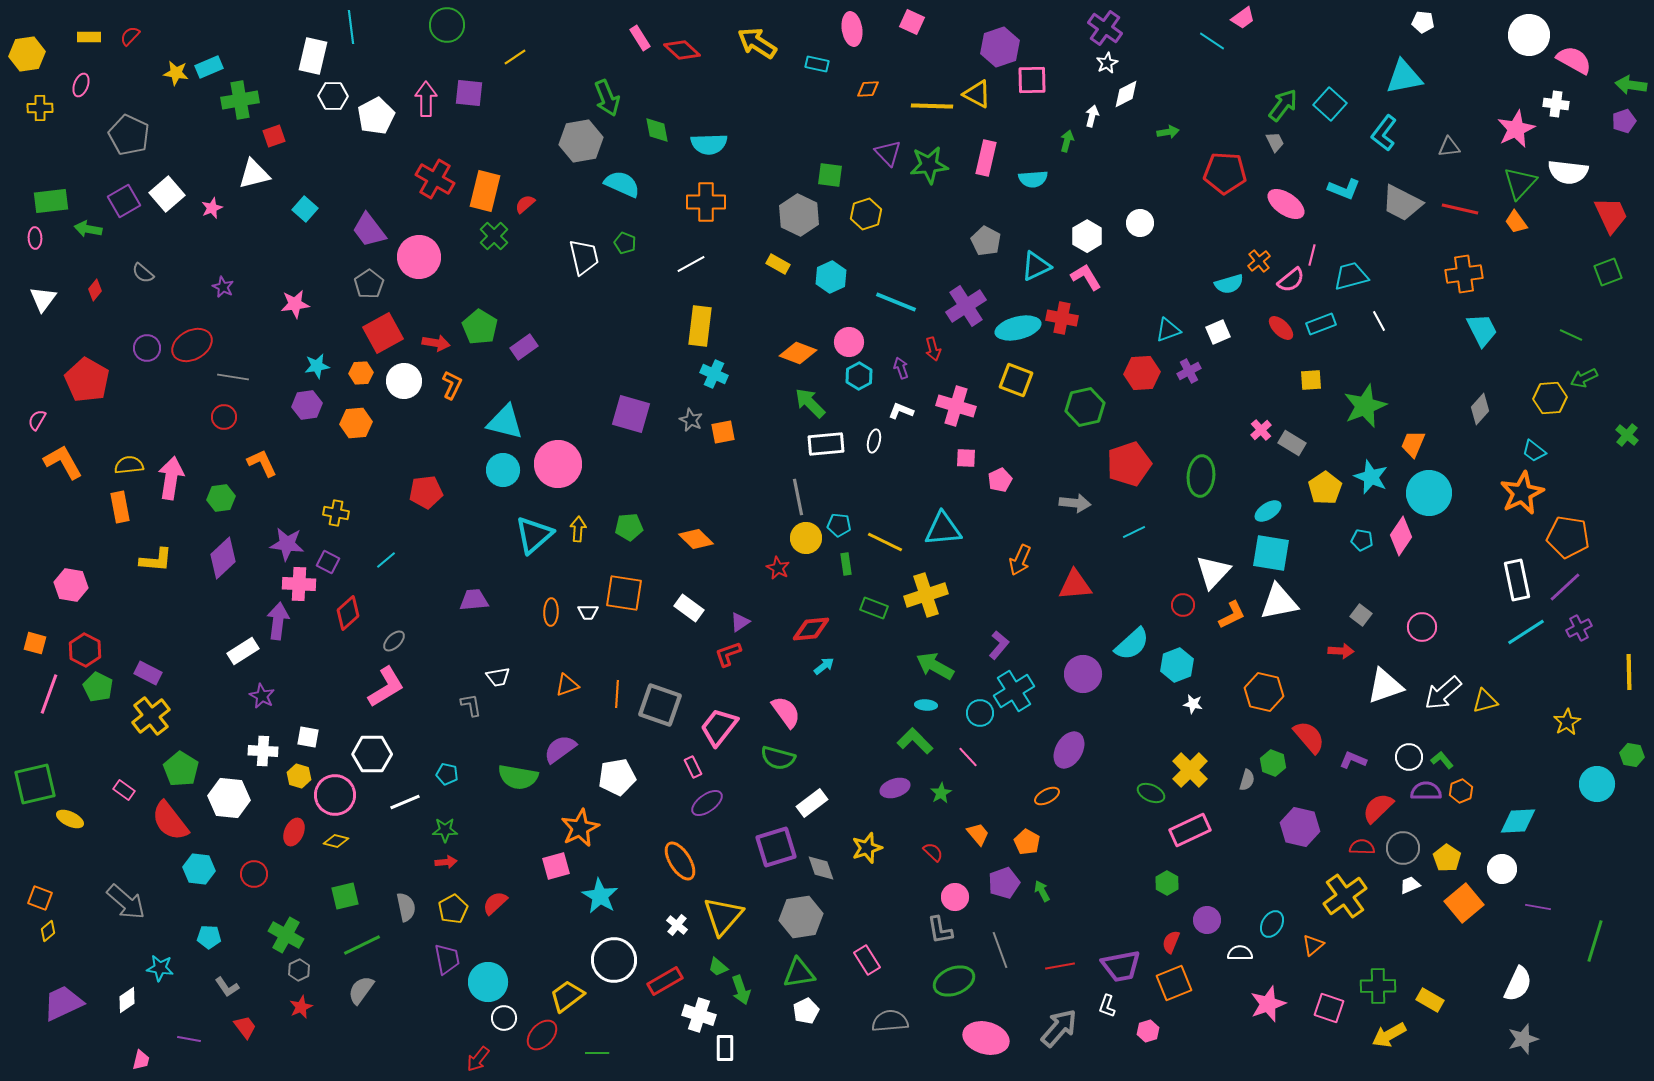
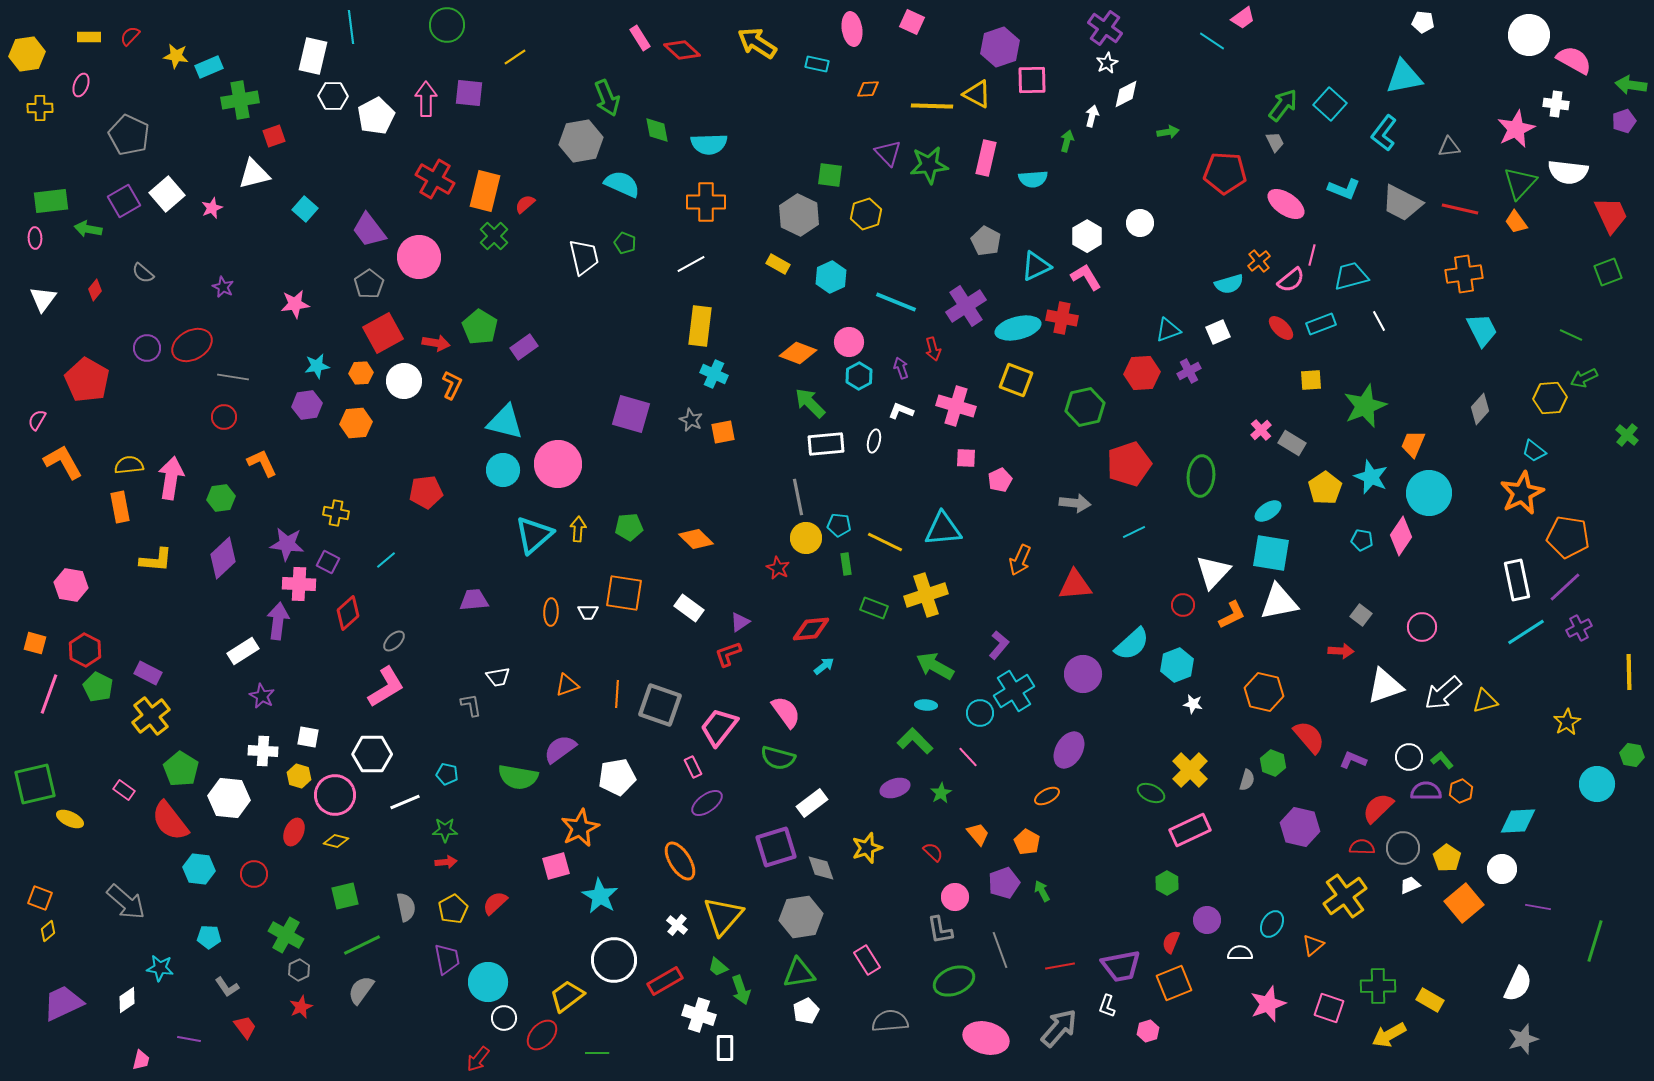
yellow star at (176, 73): moved 17 px up
